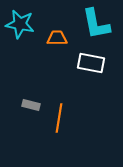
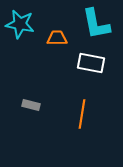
orange line: moved 23 px right, 4 px up
